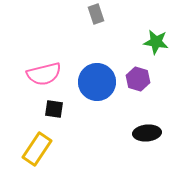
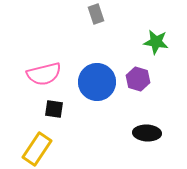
black ellipse: rotated 8 degrees clockwise
